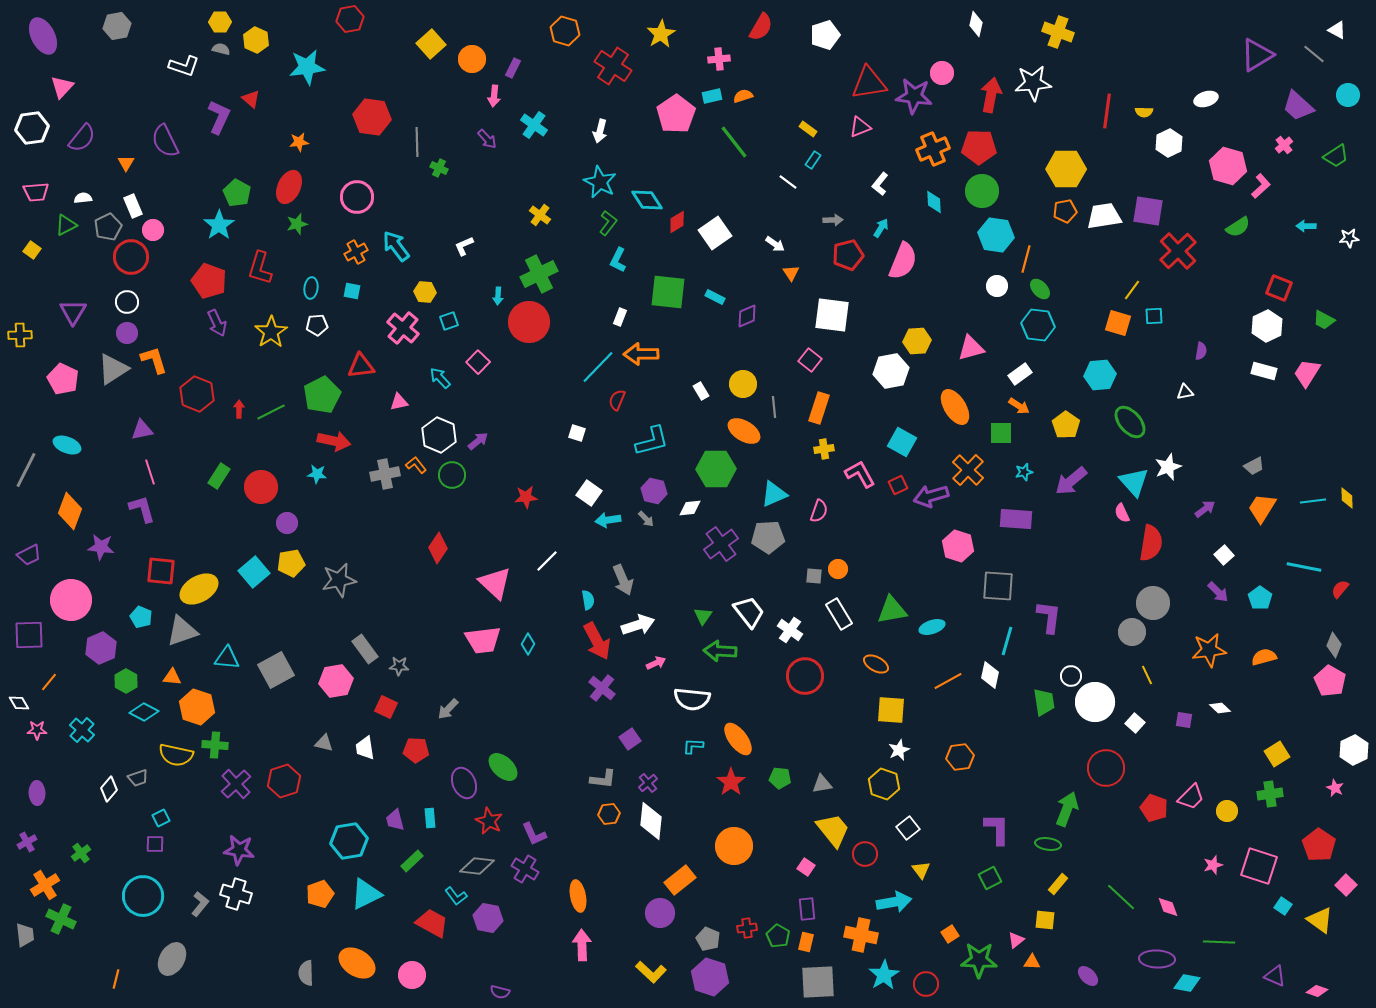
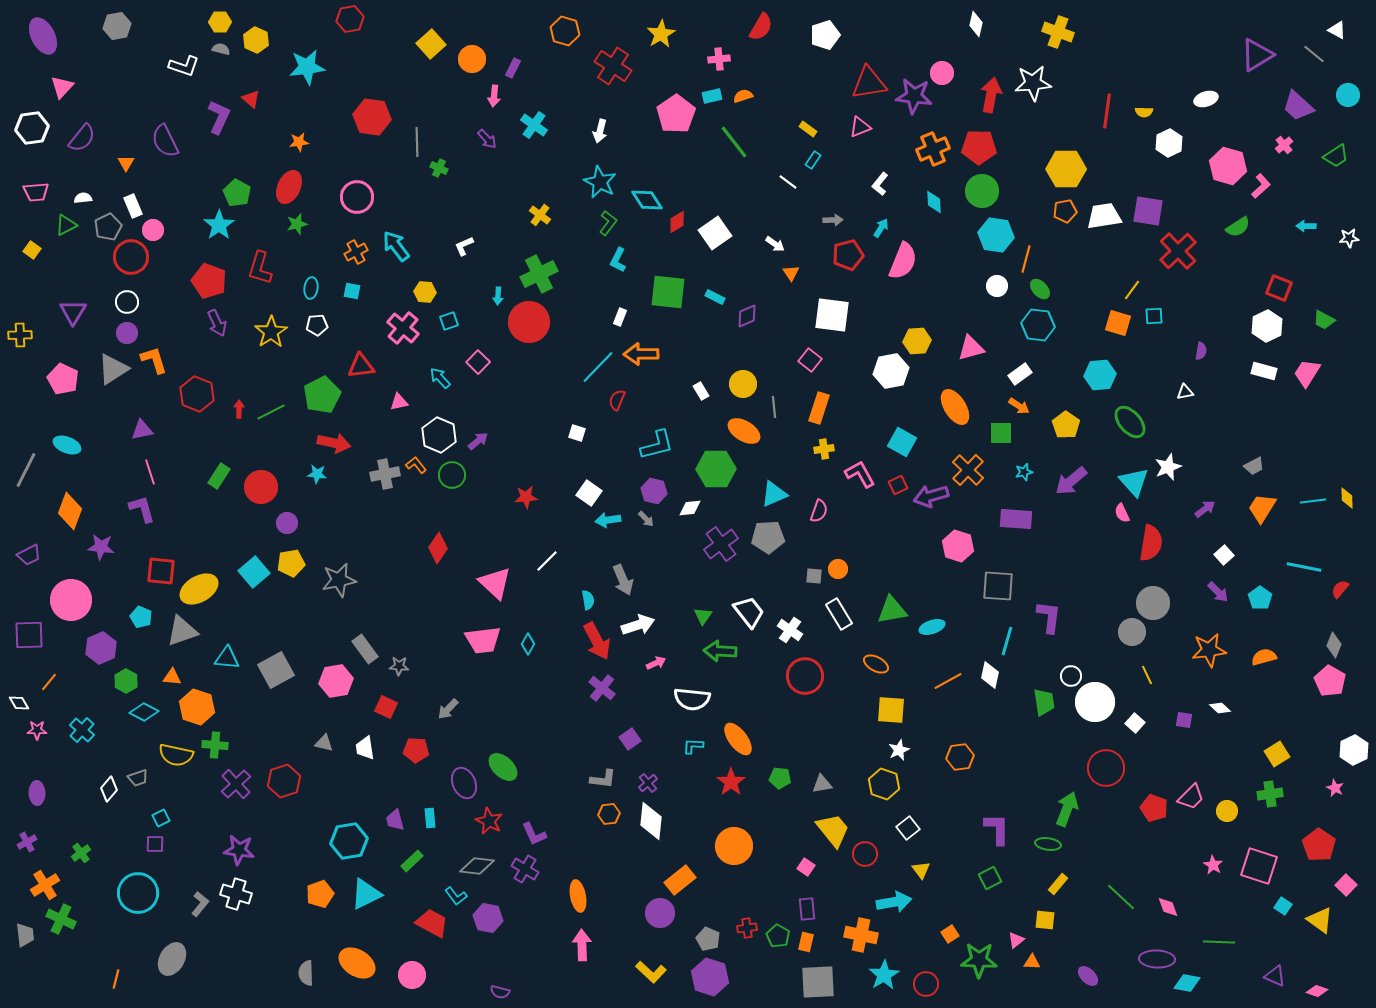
red arrow at (334, 441): moved 2 px down
cyan L-shape at (652, 441): moved 5 px right, 4 px down
pink star at (1213, 865): rotated 24 degrees counterclockwise
cyan circle at (143, 896): moved 5 px left, 3 px up
